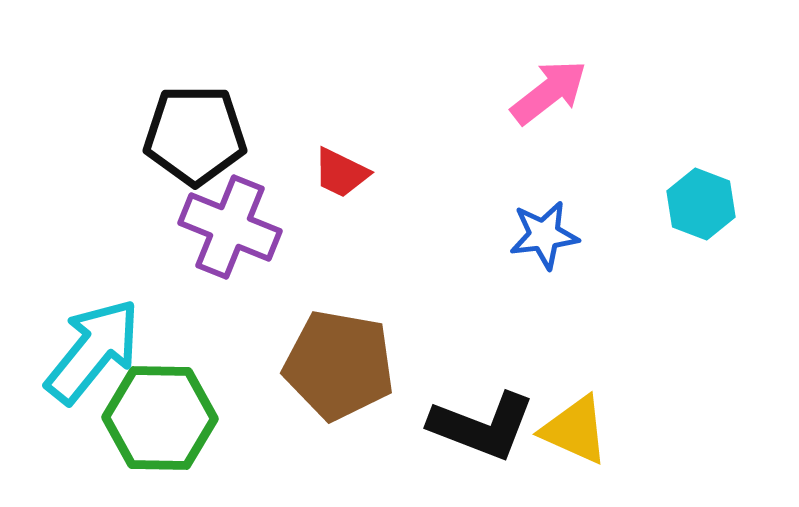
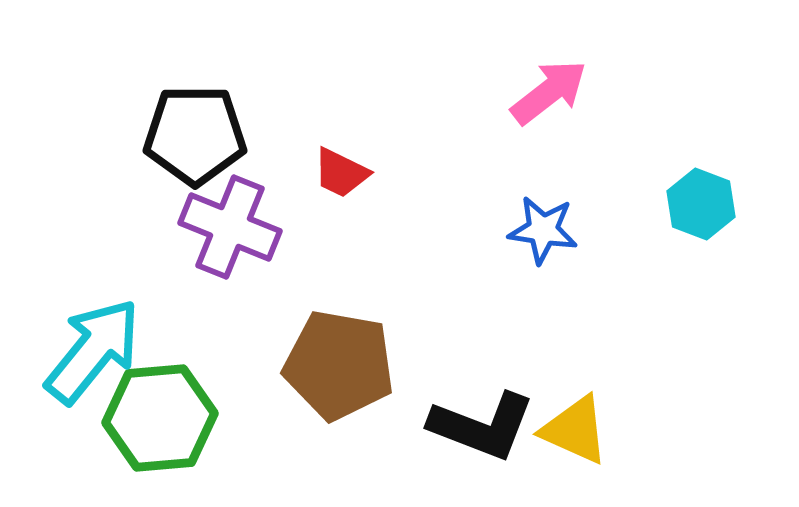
blue star: moved 1 px left, 5 px up; rotated 16 degrees clockwise
green hexagon: rotated 6 degrees counterclockwise
